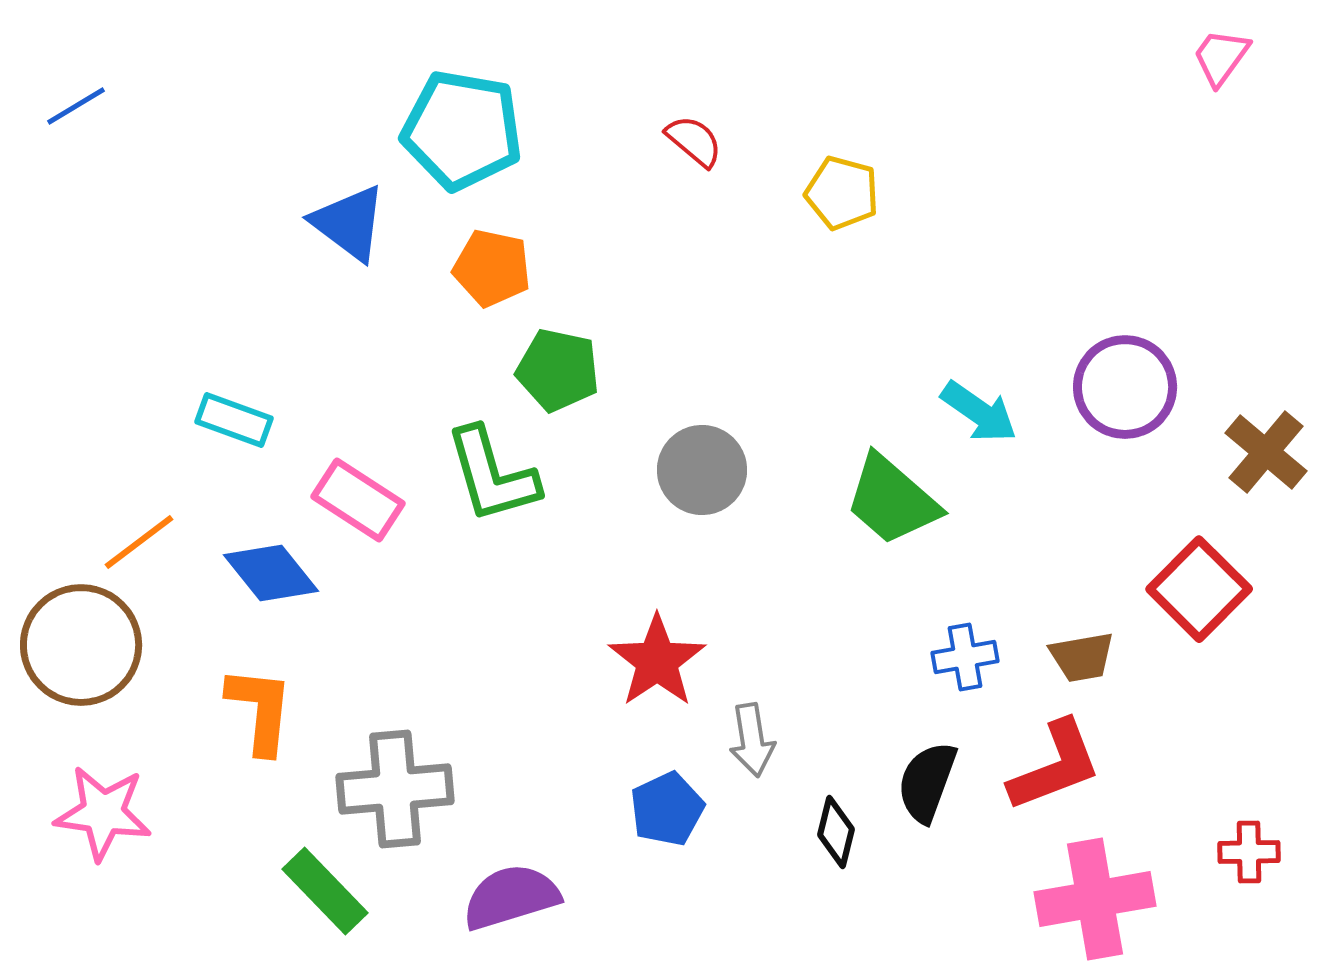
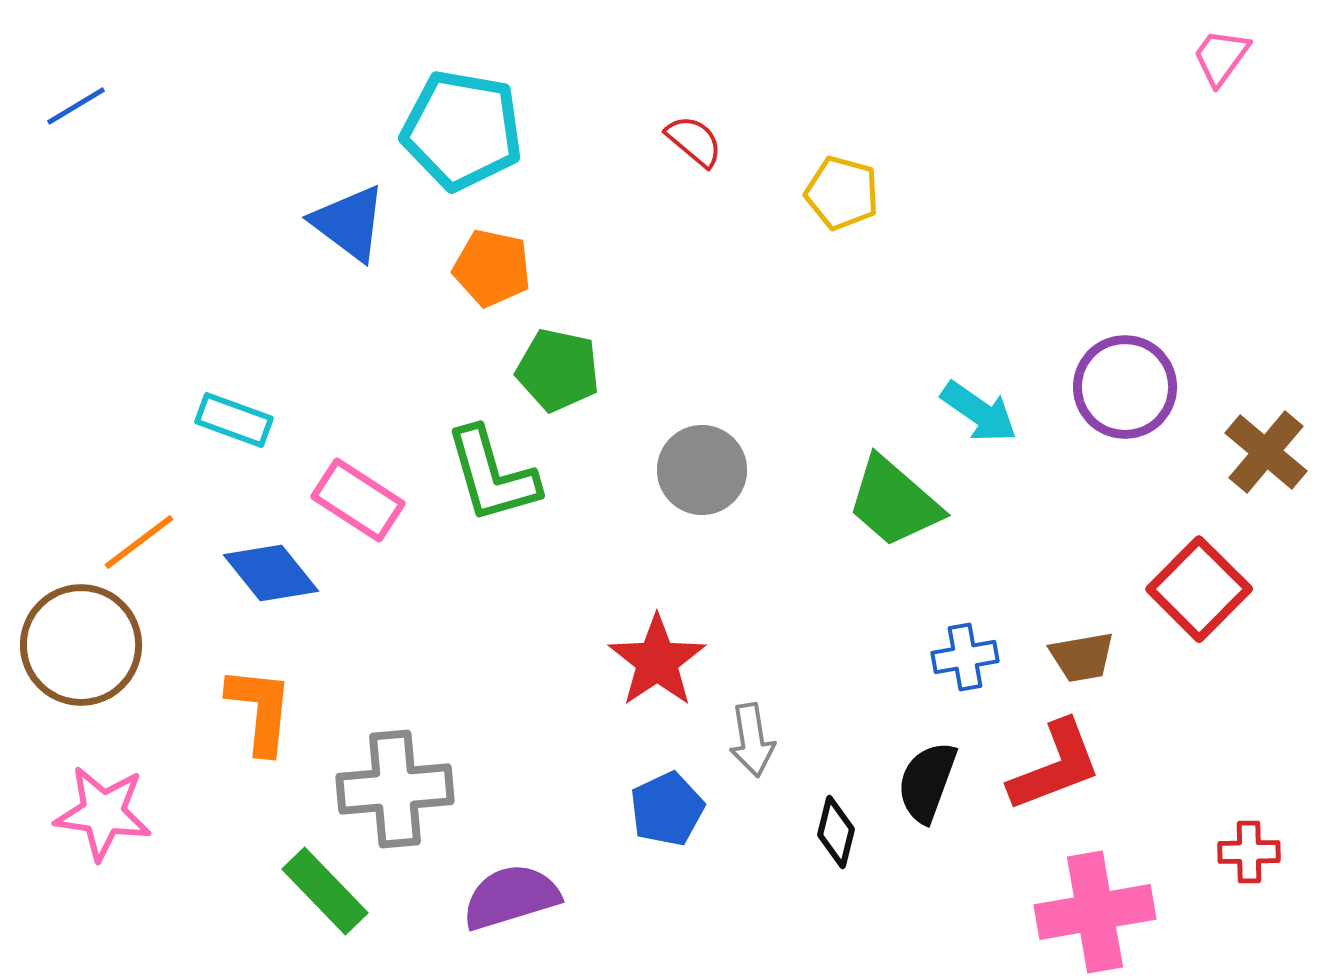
green trapezoid: moved 2 px right, 2 px down
pink cross: moved 13 px down
